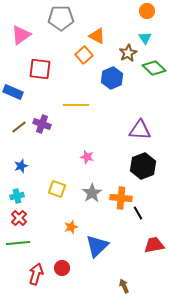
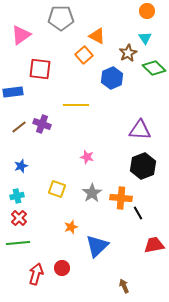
blue rectangle: rotated 30 degrees counterclockwise
